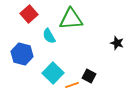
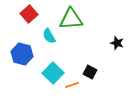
black square: moved 1 px right, 4 px up
